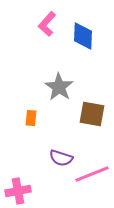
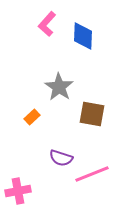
orange rectangle: moved 1 px right, 1 px up; rotated 42 degrees clockwise
